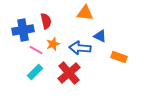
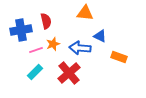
blue cross: moved 2 px left
pink line: rotated 48 degrees counterclockwise
